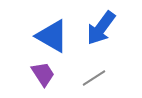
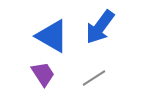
blue arrow: moved 1 px left, 1 px up
